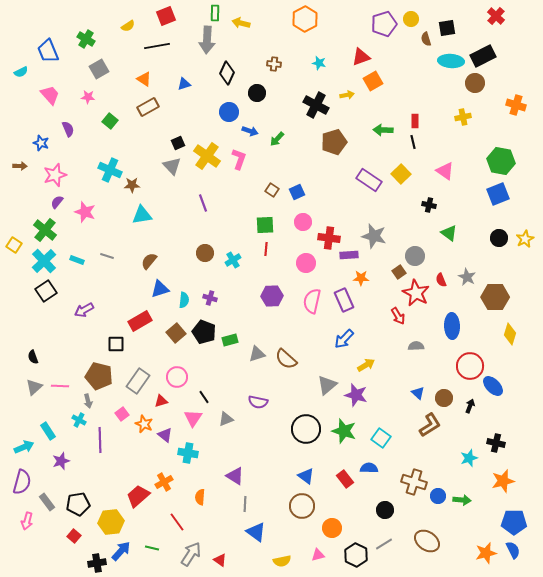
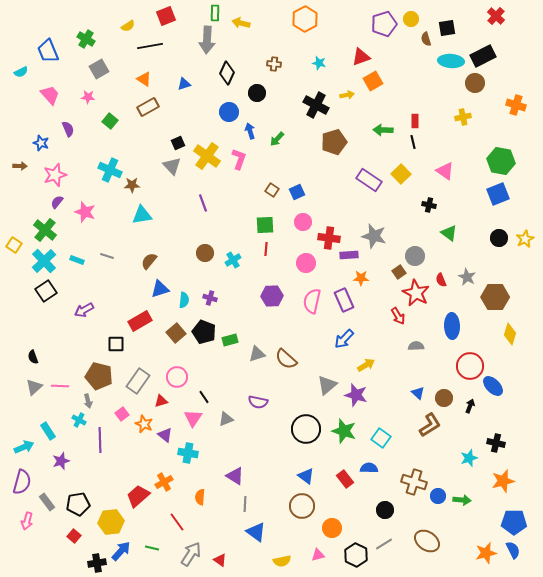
black line at (157, 46): moved 7 px left
blue arrow at (250, 131): rotated 126 degrees counterclockwise
